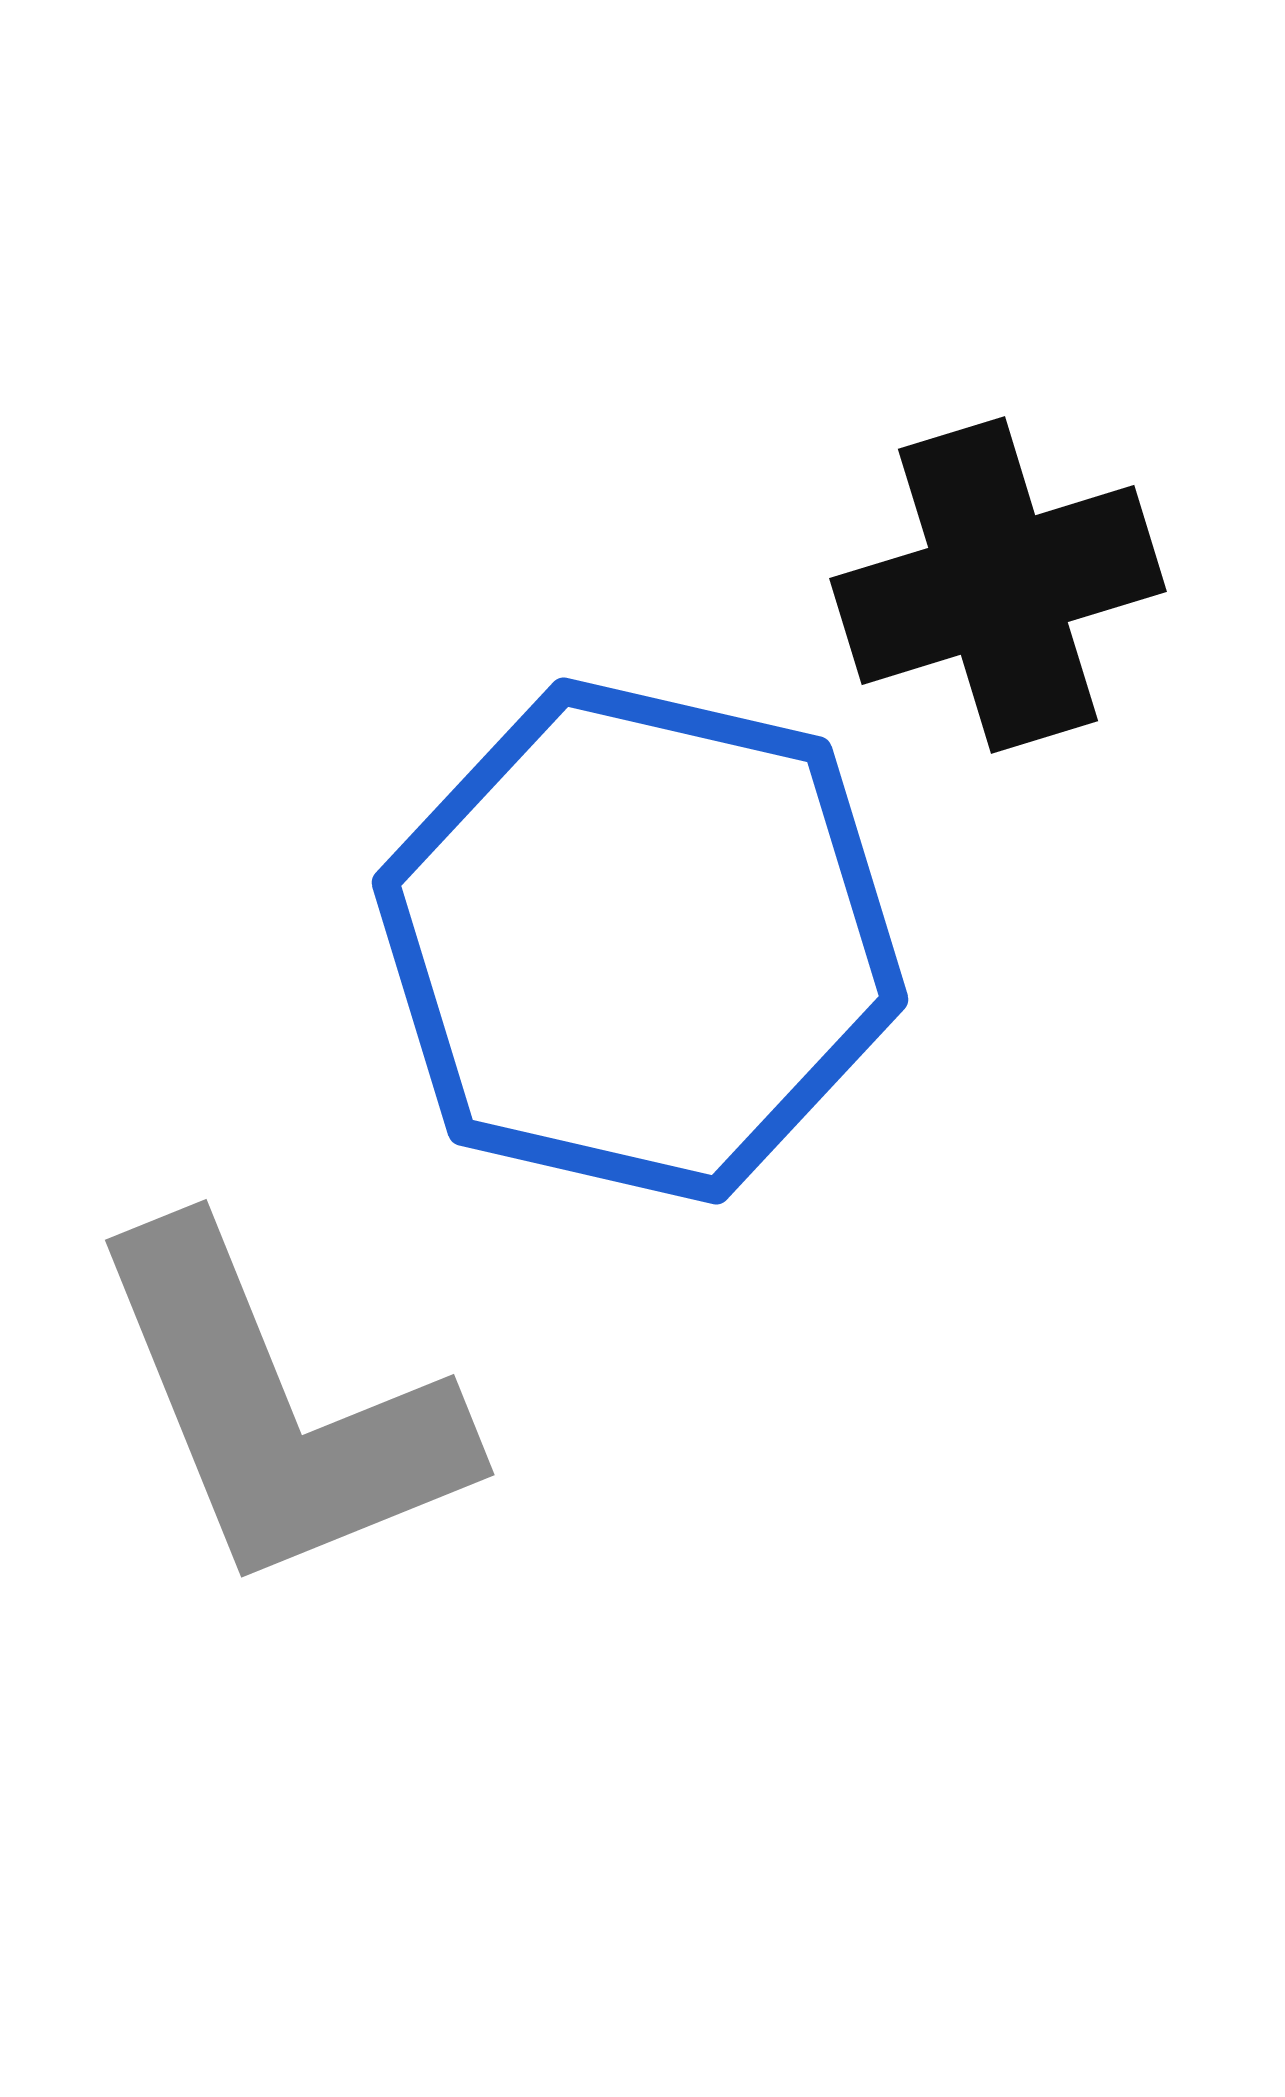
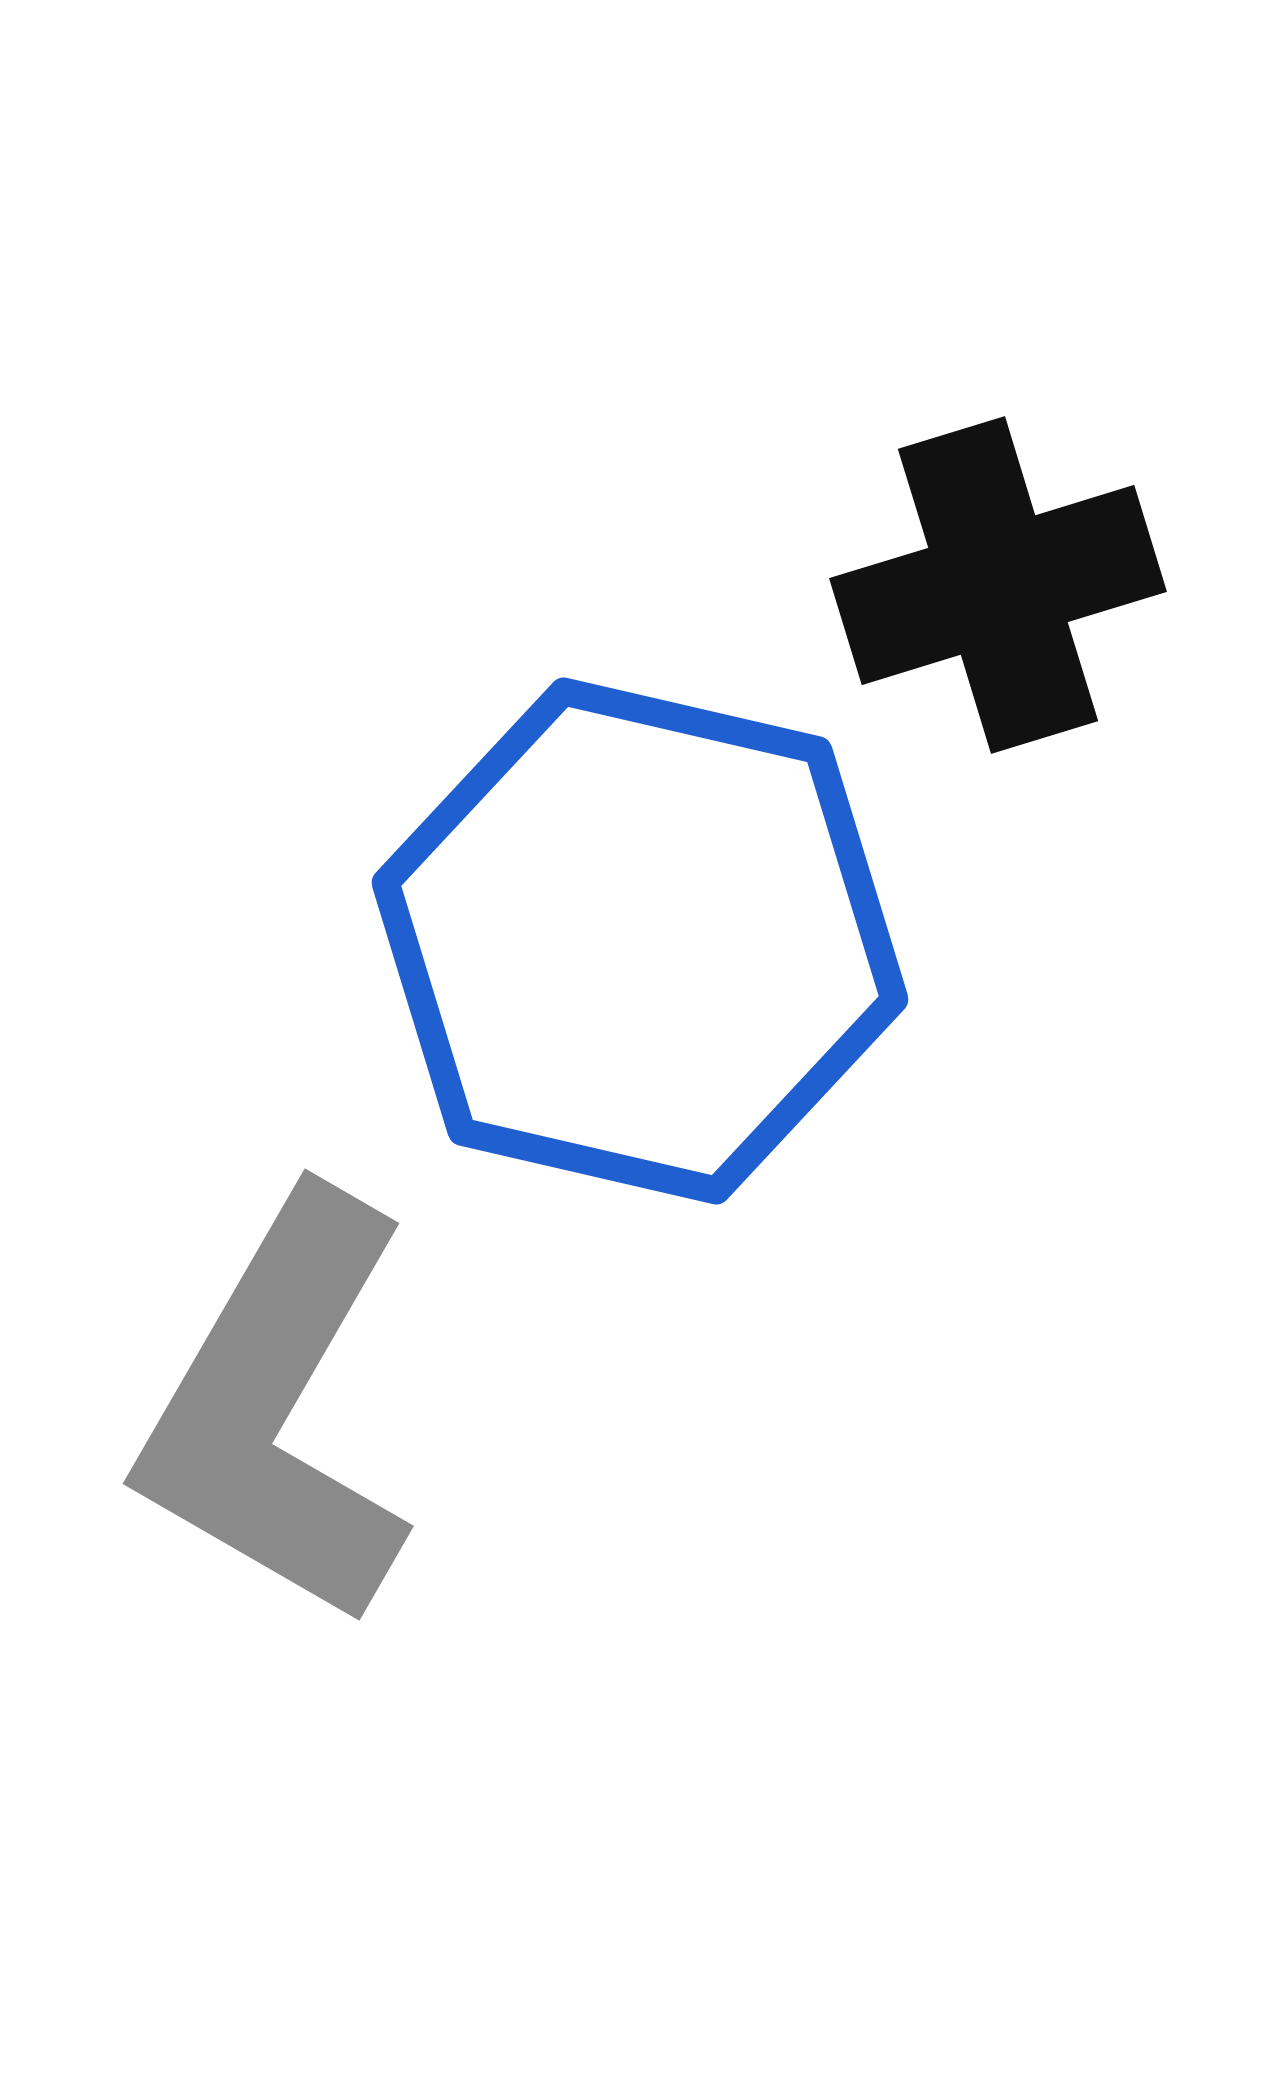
gray L-shape: rotated 52 degrees clockwise
